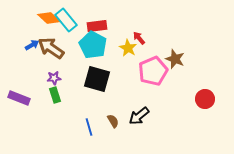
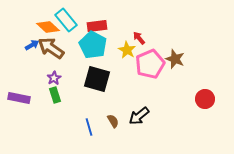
orange diamond: moved 1 px left, 9 px down
yellow star: moved 1 px left, 2 px down
pink pentagon: moved 3 px left, 7 px up
purple star: rotated 24 degrees counterclockwise
purple rectangle: rotated 10 degrees counterclockwise
